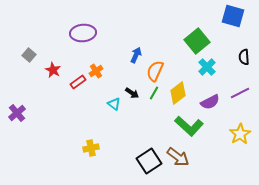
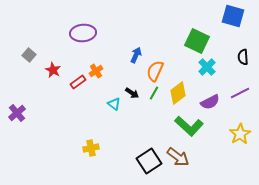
green square: rotated 25 degrees counterclockwise
black semicircle: moved 1 px left
